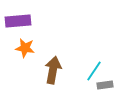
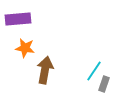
purple rectangle: moved 2 px up
brown arrow: moved 8 px left
gray rectangle: moved 1 px left, 1 px up; rotated 63 degrees counterclockwise
